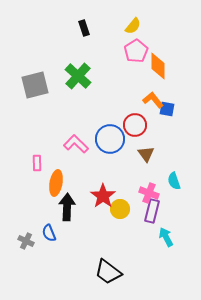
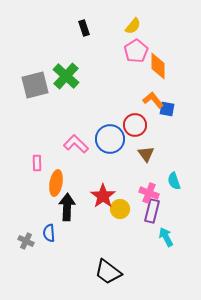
green cross: moved 12 px left
blue semicircle: rotated 18 degrees clockwise
